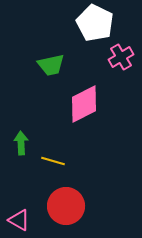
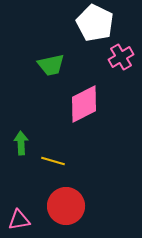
pink triangle: rotated 40 degrees counterclockwise
